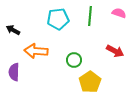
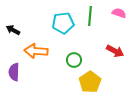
cyan pentagon: moved 5 px right, 4 px down
